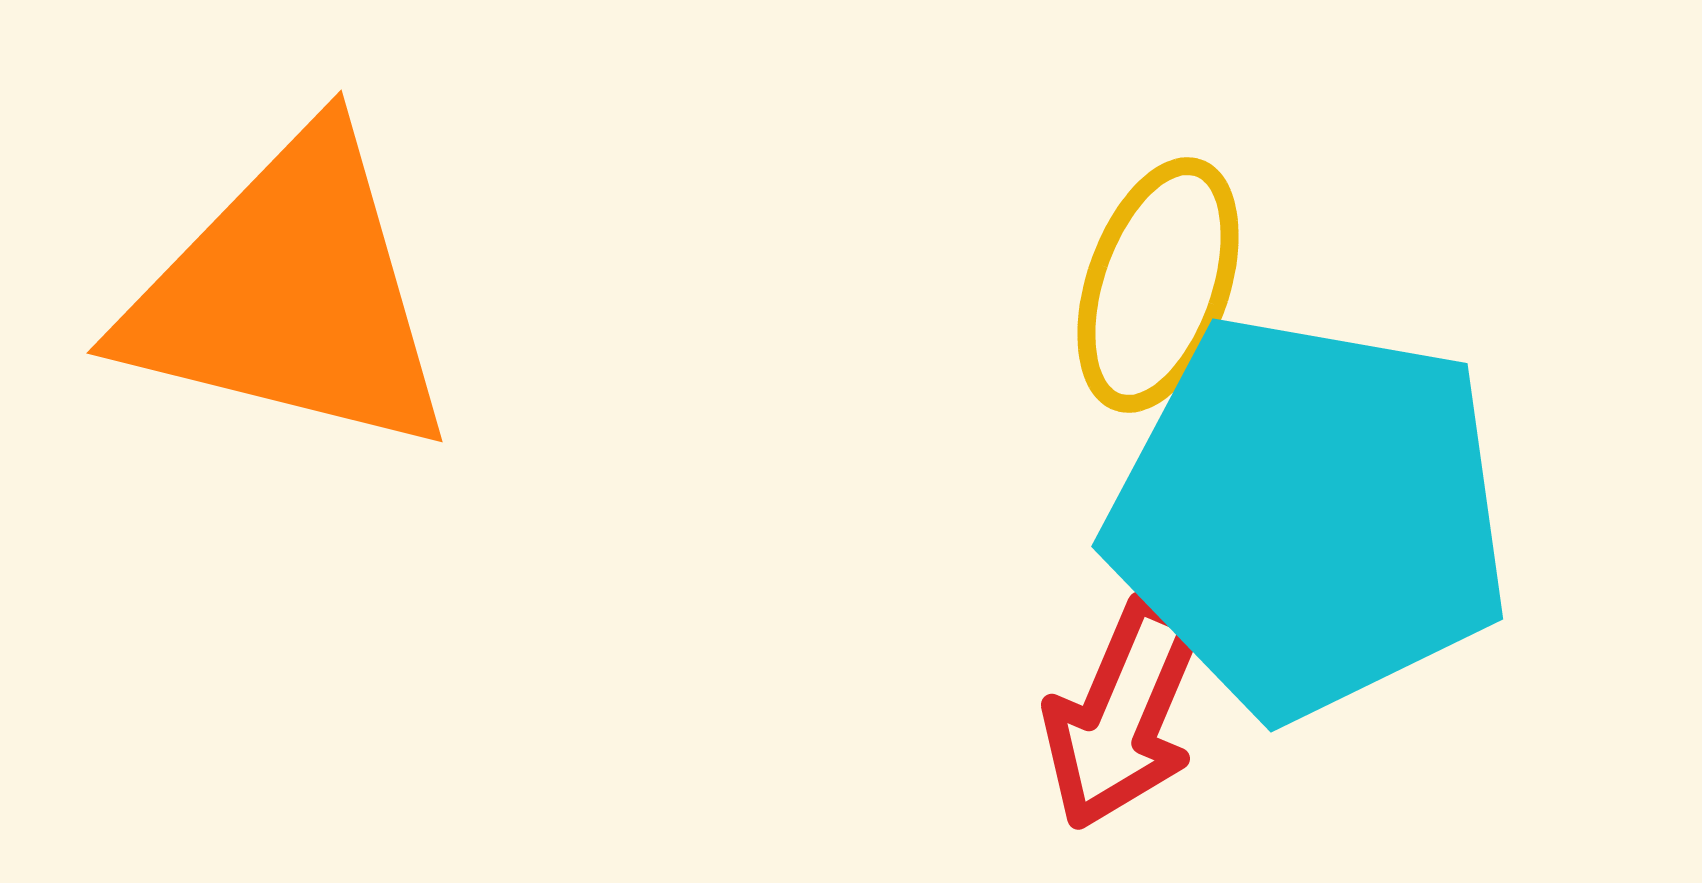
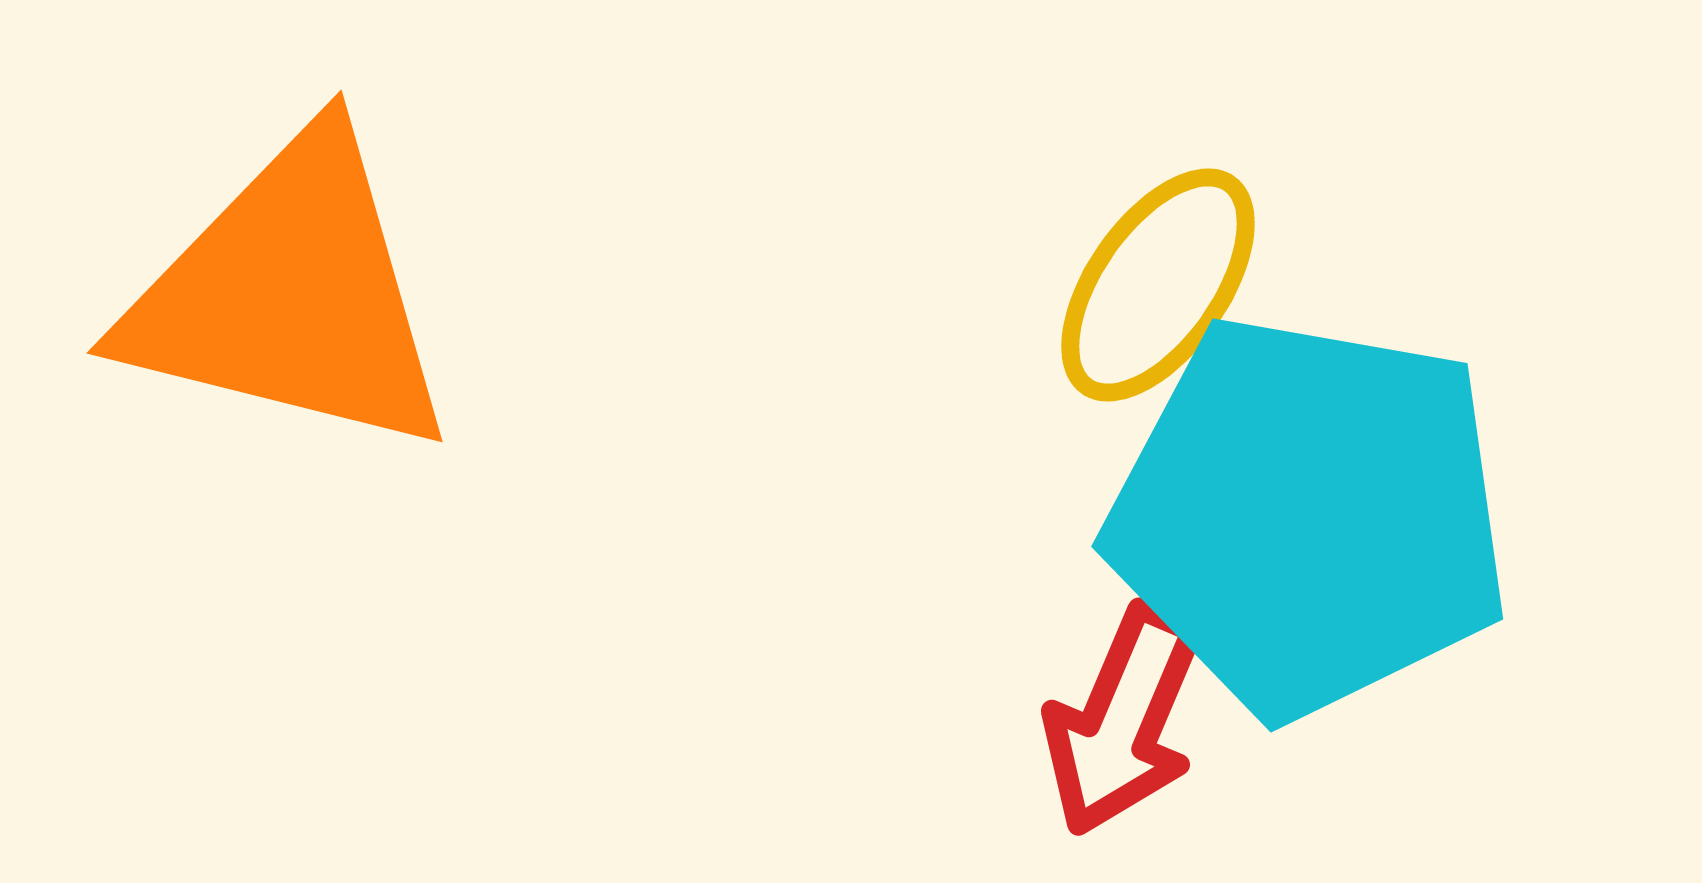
yellow ellipse: rotated 16 degrees clockwise
red arrow: moved 6 px down
